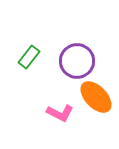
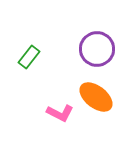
purple circle: moved 20 px right, 12 px up
orange ellipse: rotated 8 degrees counterclockwise
